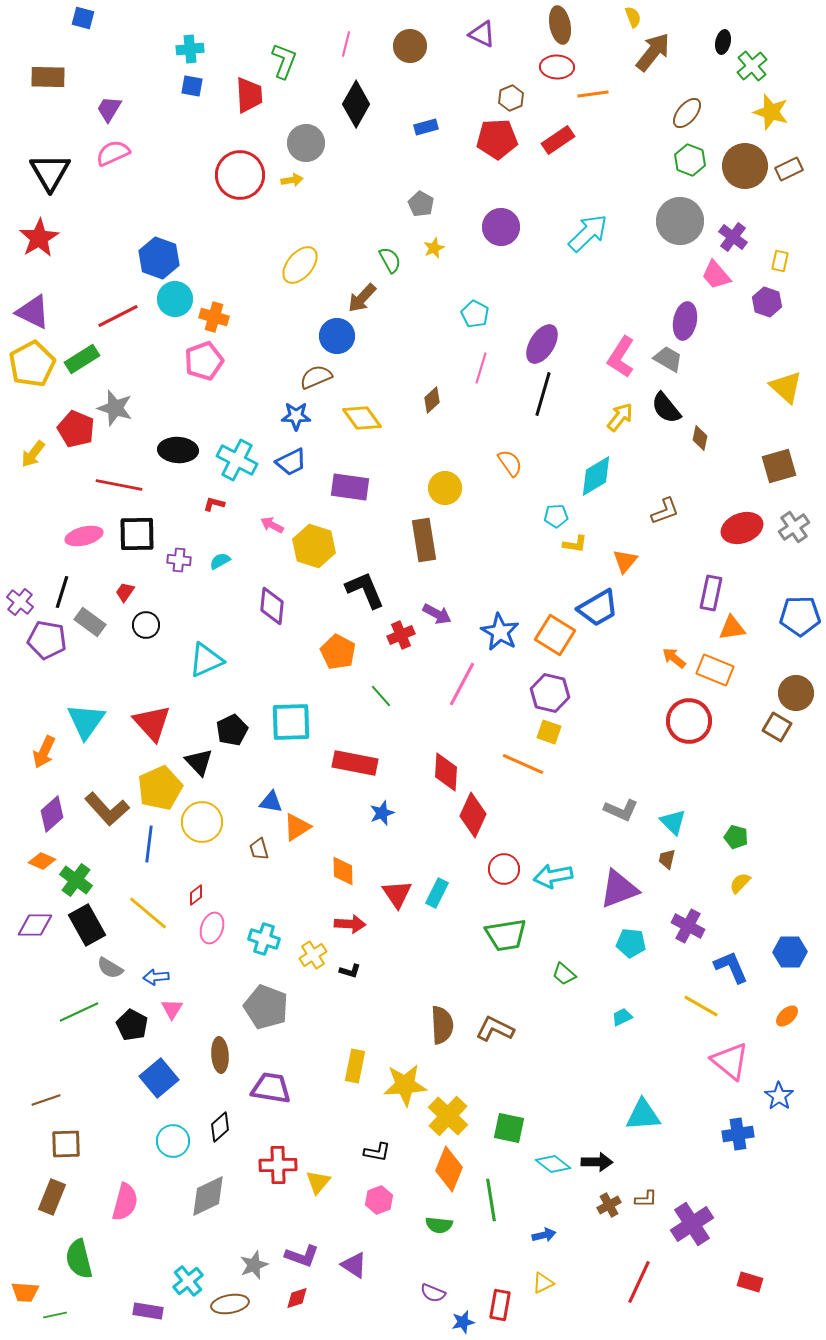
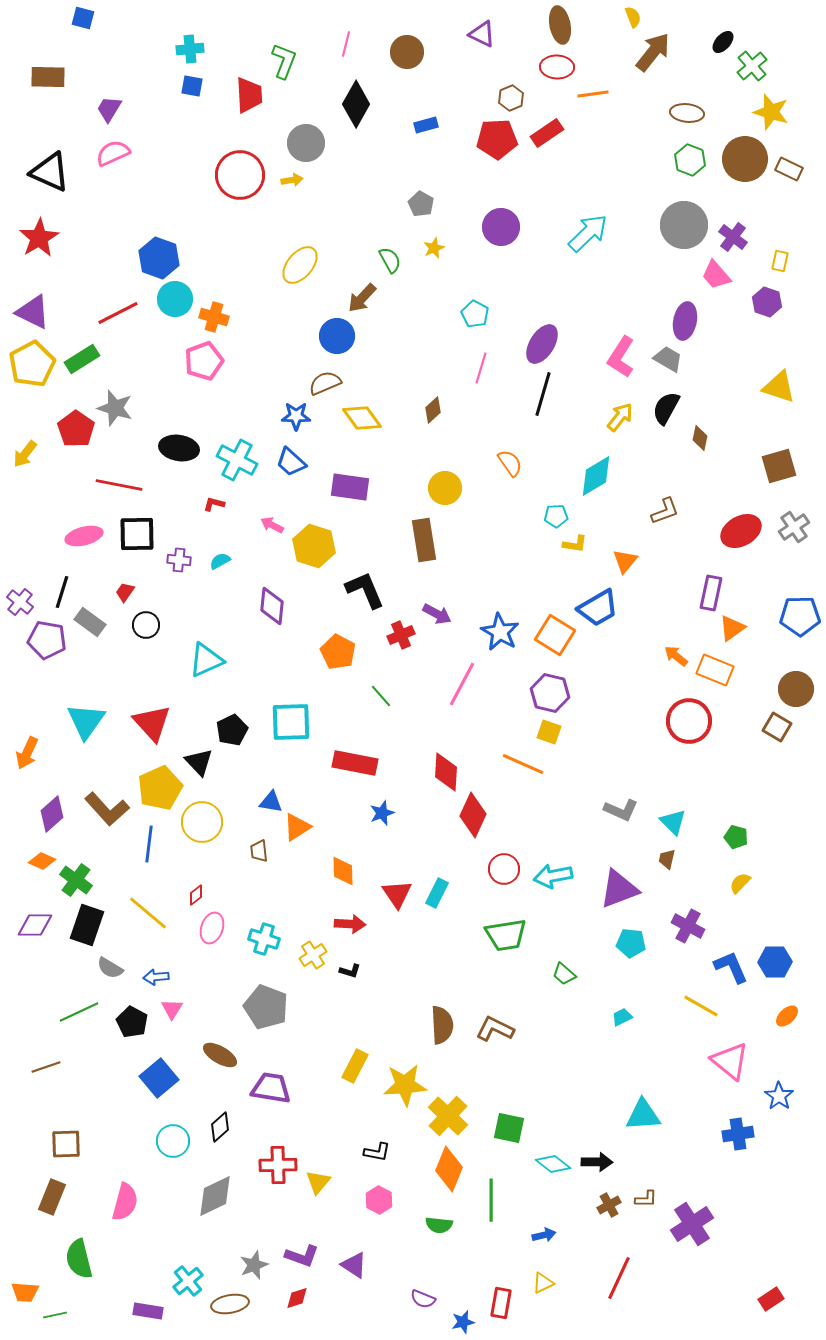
black ellipse at (723, 42): rotated 30 degrees clockwise
brown circle at (410, 46): moved 3 px left, 6 px down
brown ellipse at (687, 113): rotated 56 degrees clockwise
blue rectangle at (426, 127): moved 2 px up
red rectangle at (558, 140): moved 11 px left, 7 px up
brown circle at (745, 166): moved 7 px up
brown rectangle at (789, 169): rotated 52 degrees clockwise
black triangle at (50, 172): rotated 36 degrees counterclockwise
gray circle at (680, 221): moved 4 px right, 4 px down
red line at (118, 316): moved 3 px up
brown semicircle at (316, 377): moved 9 px right, 6 px down
yellow triangle at (786, 387): moved 7 px left; rotated 24 degrees counterclockwise
brown diamond at (432, 400): moved 1 px right, 10 px down
black semicircle at (666, 408): rotated 68 degrees clockwise
red pentagon at (76, 429): rotated 12 degrees clockwise
black ellipse at (178, 450): moved 1 px right, 2 px up; rotated 6 degrees clockwise
yellow arrow at (33, 454): moved 8 px left
blue trapezoid at (291, 462): rotated 68 degrees clockwise
red ellipse at (742, 528): moved 1 px left, 3 px down; rotated 9 degrees counterclockwise
orange triangle at (732, 628): rotated 28 degrees counterclockwise
orange arrow at (674, 658): moved 2 px right, 2 px up
brown circle at (796, 693): moved 4 px up
orange arrow at (44, 752): moved 17 px left, 1 px down
brown trapezoid at (259, 849): moved 2 px down; rotated 10 degrees clockwise
black rectangle at (87, 925): rotated 48 degrees clockwise
blue hexagon at (790, 952): moved 15 px left, 10 px down
black pentagon at (132, 1025): moved 3 px up
brown ellipse at (220, 1055): rotated 56 degrees counterclockwise
yellow rectangle at (355, 1066): rotated 16 degrees clockwise
brown line at (46, 1100): moved 33 px up
gray diamond at (208, 1196): moved 7 px right
pink hexagon at (379, 1200): rotated 12 degrees counterclockwise
green line at (491, 1200): rotated 9 degrees clockwise
red line at (639, 1282): moved 20 px left, 4 px up
red rectangle at (750, 1282): moved 21 px right, 17 px down; rotated 50 degrees counterclockwise
purple semicircle at (433, 1293): moved 10 px left, 6 px down
red rectangle at (500, 1305): moved 1 px right, 2 px up
